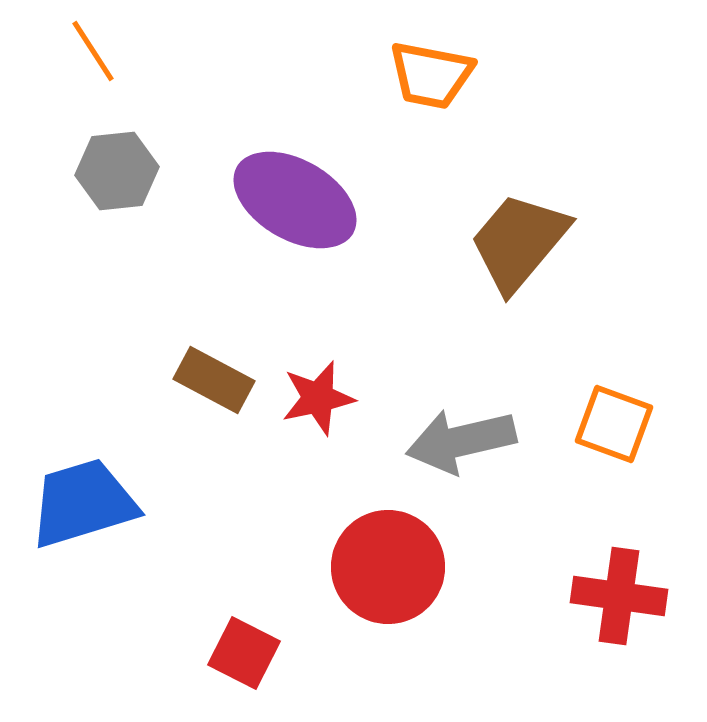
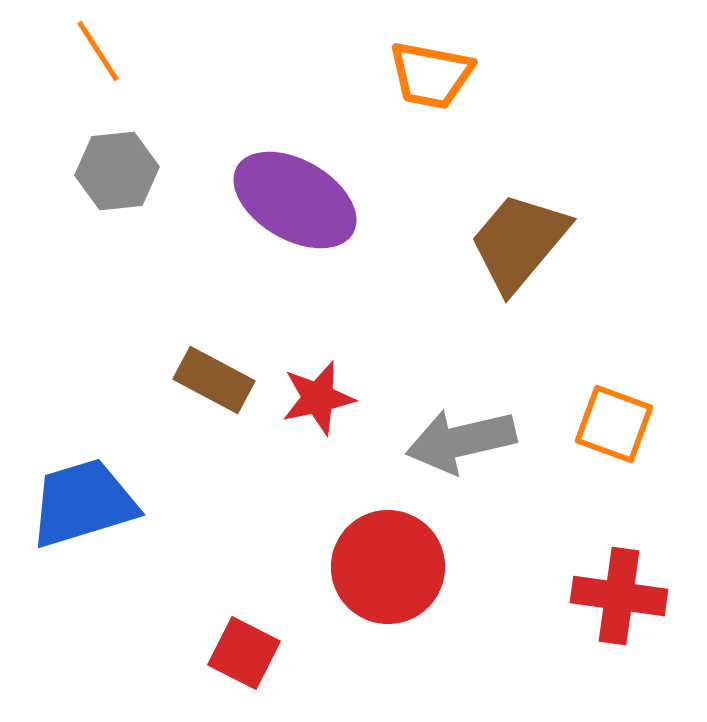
orange line: moved 5 px right
